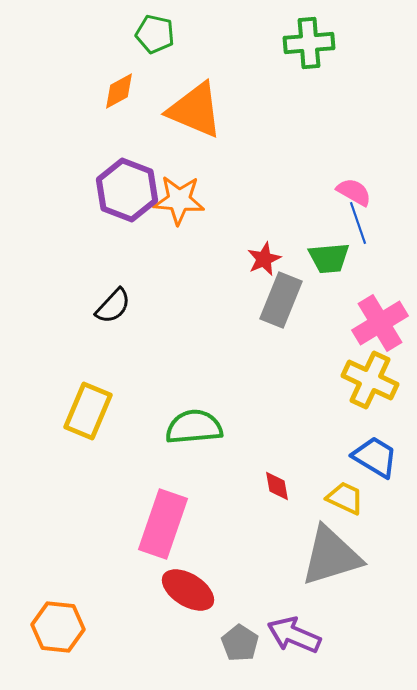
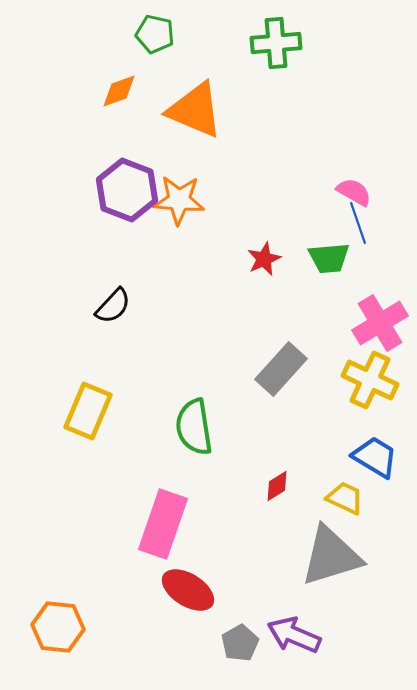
green cross: moved 33 px left
orange diamond: rotated 9 degrees clockwise
gray rectangle: moved 69 px down; rotated 20 degrees clockwise
green semicircle: rotated 94 degrees counterclockwise
red diamond: rotated 68 degrees clockwise
gray pentagon: rotated 9 degrees clockwise
